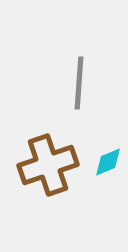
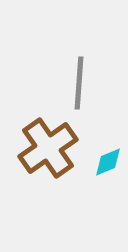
brown cross: moved 17 px up; rotated 16 degrees counterclockwise
